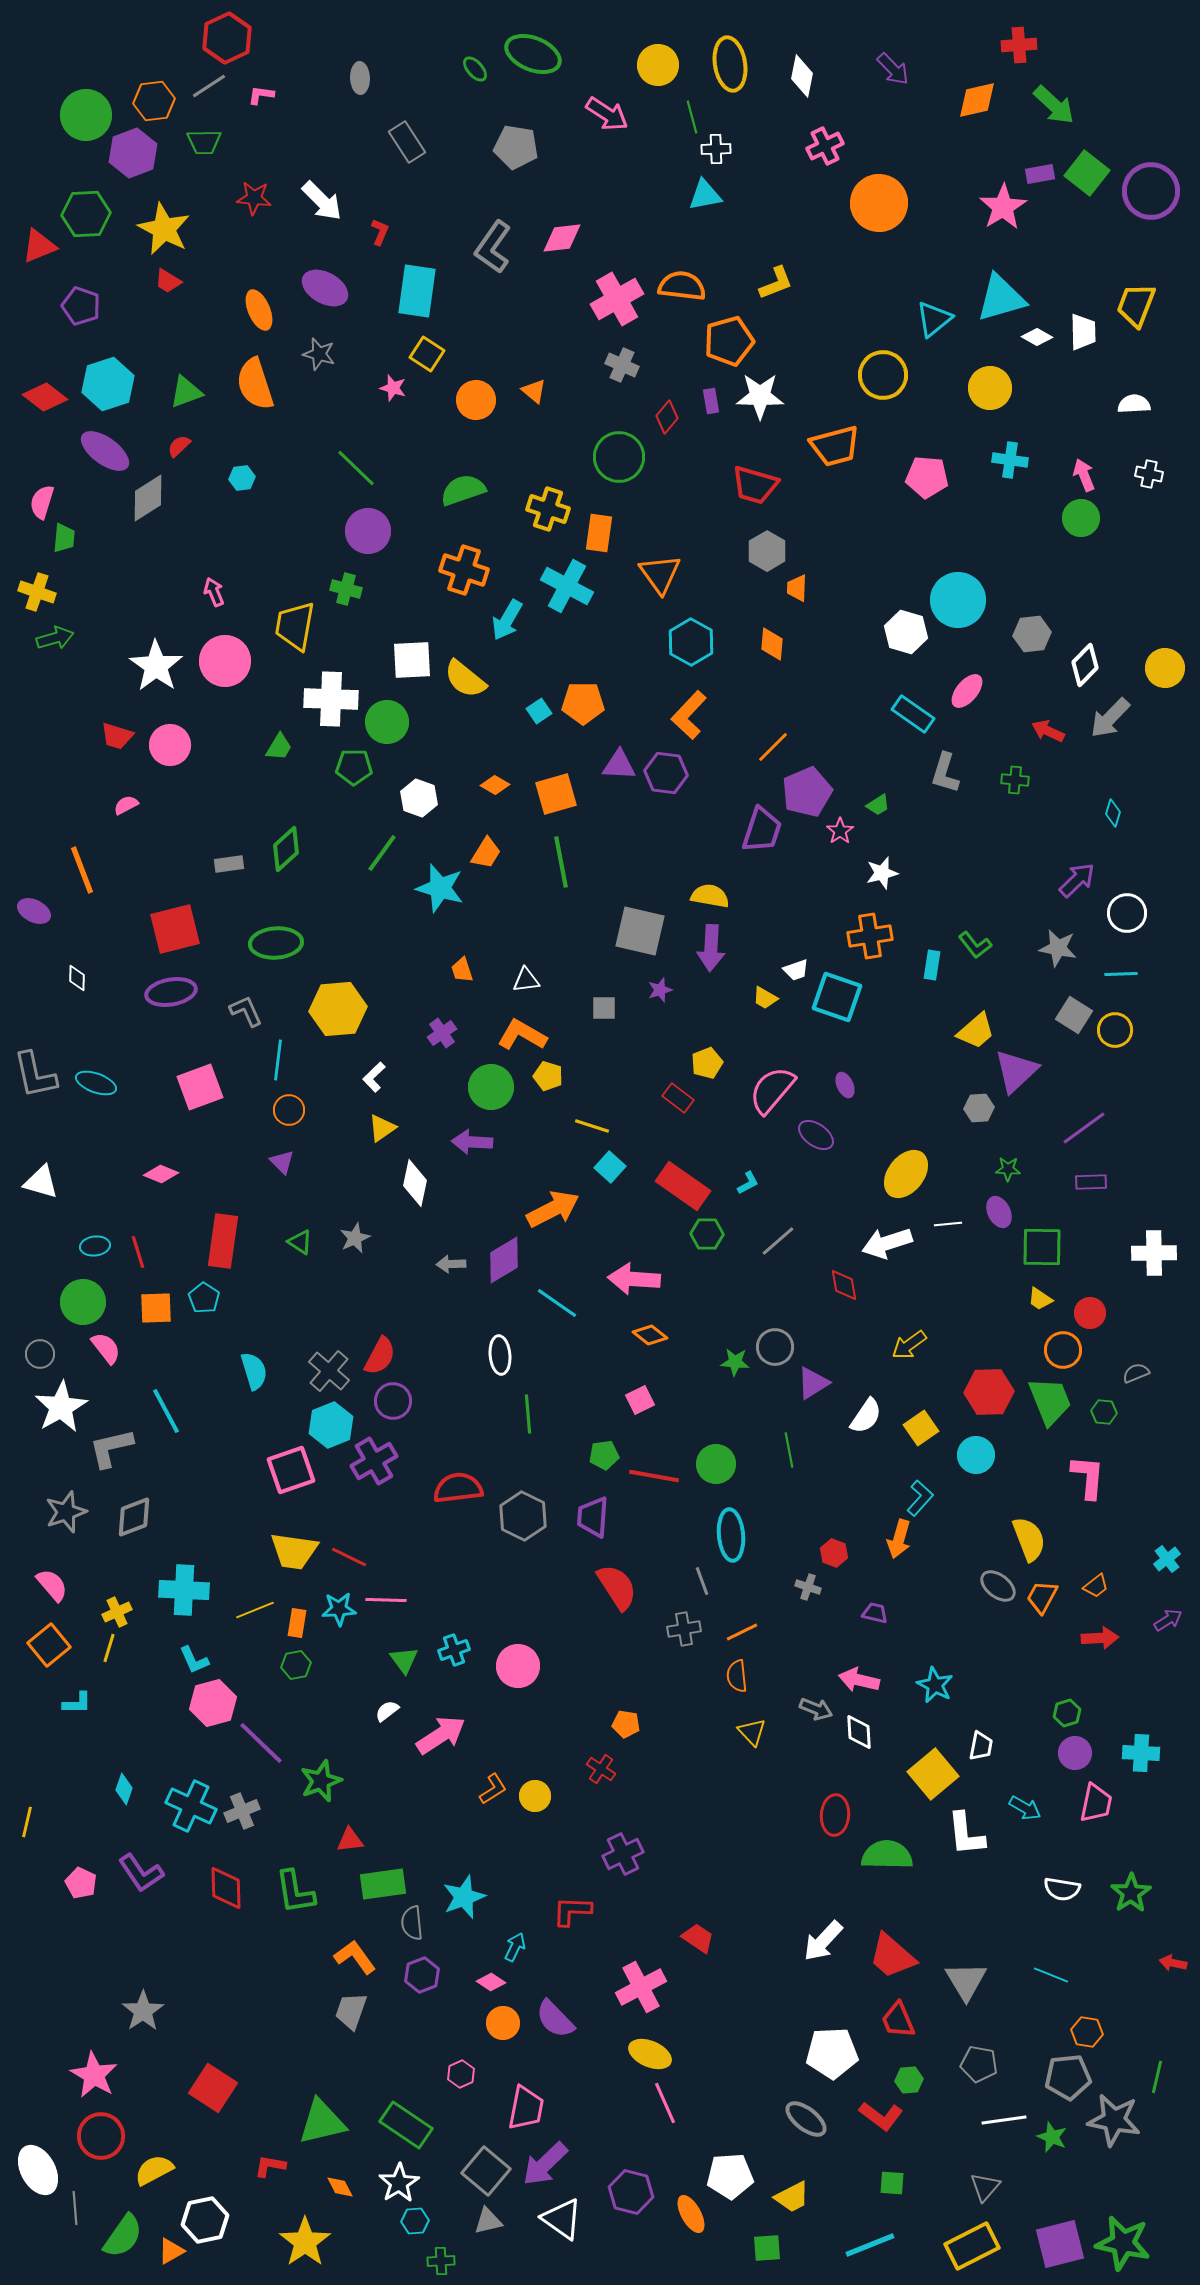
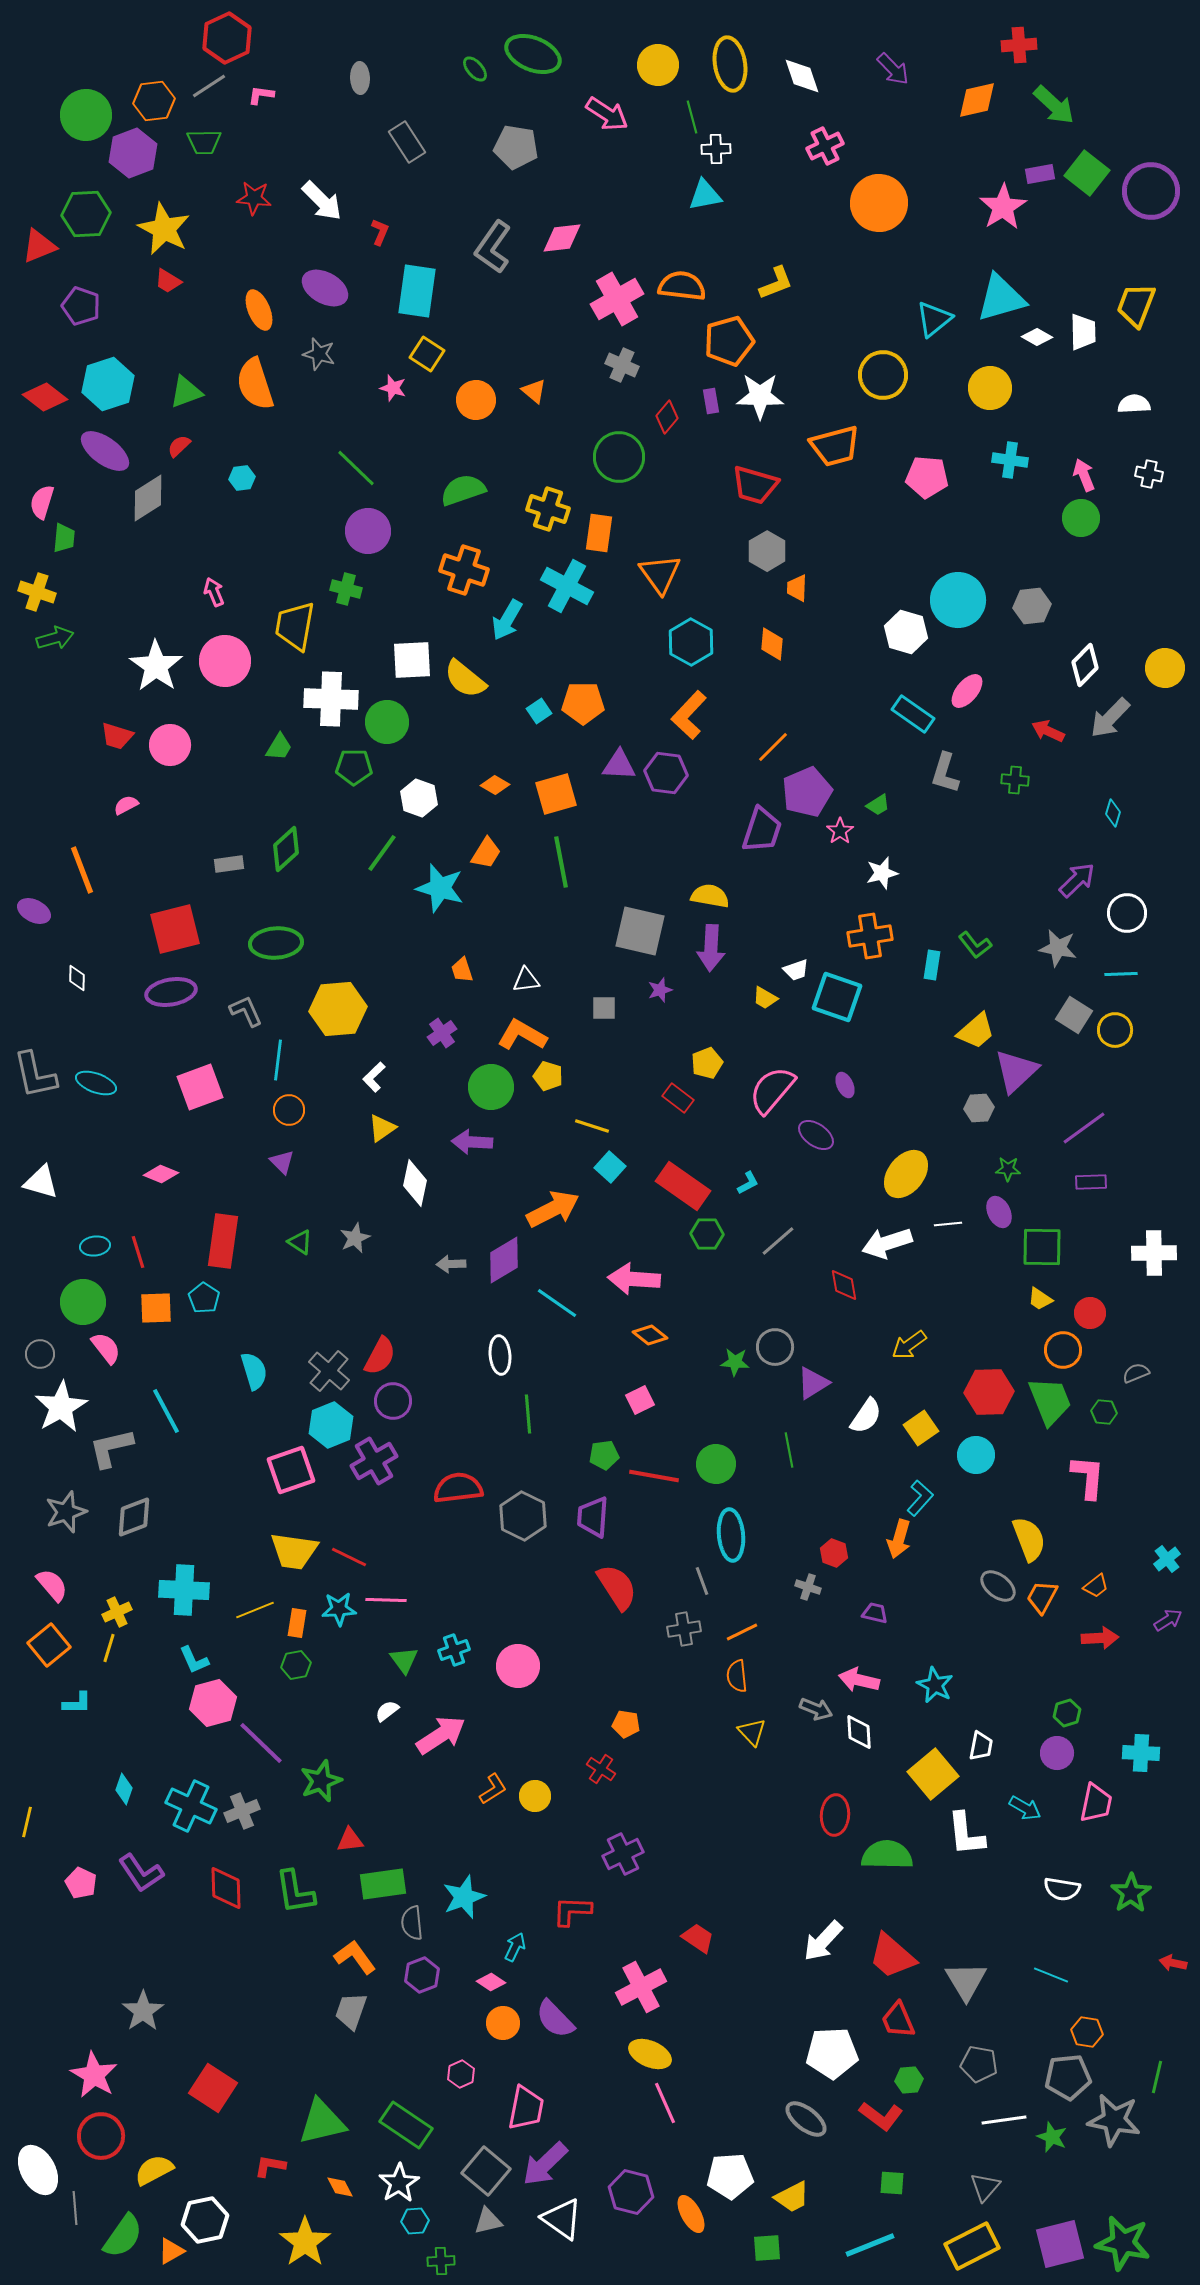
white diamond at (802, 76): rotated 30 degrees counterclockwise
gray hexagon at (1032, 634): moved 28 px up
purple circle at (1075, 1753): moved 18 px left
